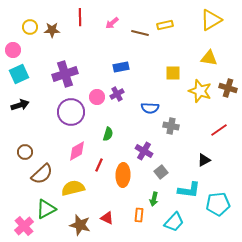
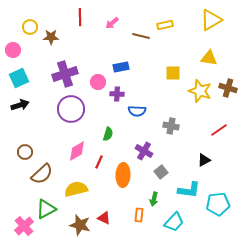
brown star at (52, 30): moved 1 px left, 7 px down
brown line at (140, 33): moved 1 px right, 3 px down
cyan square at (19, 74): moved 4 px down
purple cross at (117, 94): rotated 32 degrees clockwise
pink circle at (97, 97): moved 1 px right, 15 px up
blue semicircle at (150, 108): moved 13 px left, 3 px down
purple circle at (71, 112): moved 3 px up
red line at (99, 165): moved 3 px up
yellow semicircle at (73, 188): moved 3 px right, 1 px down
red triangle at (107, 218): moved 3 px left
